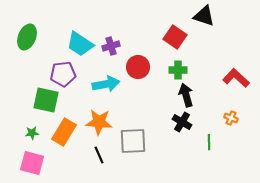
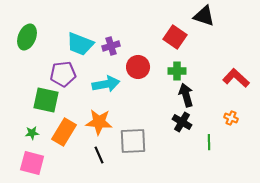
cyan trapezoid: rotated 12 degrees counterclockwise
green cross: moved 1 px left, 1 px down
